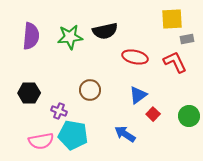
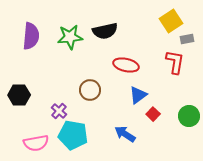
yellow square: moved 1 px left, 2 px down; rotated 30 degrees counterclockwise
red ellipse: moved 9 px left, 8 px down
red L-shape: rotated 35 degrees clockwise
black hexagon: moved 10 px left, 2 px down
purple cross: rotated 21 degrees clockwise
pink semicircle: moved 5 px left, 2 px down
